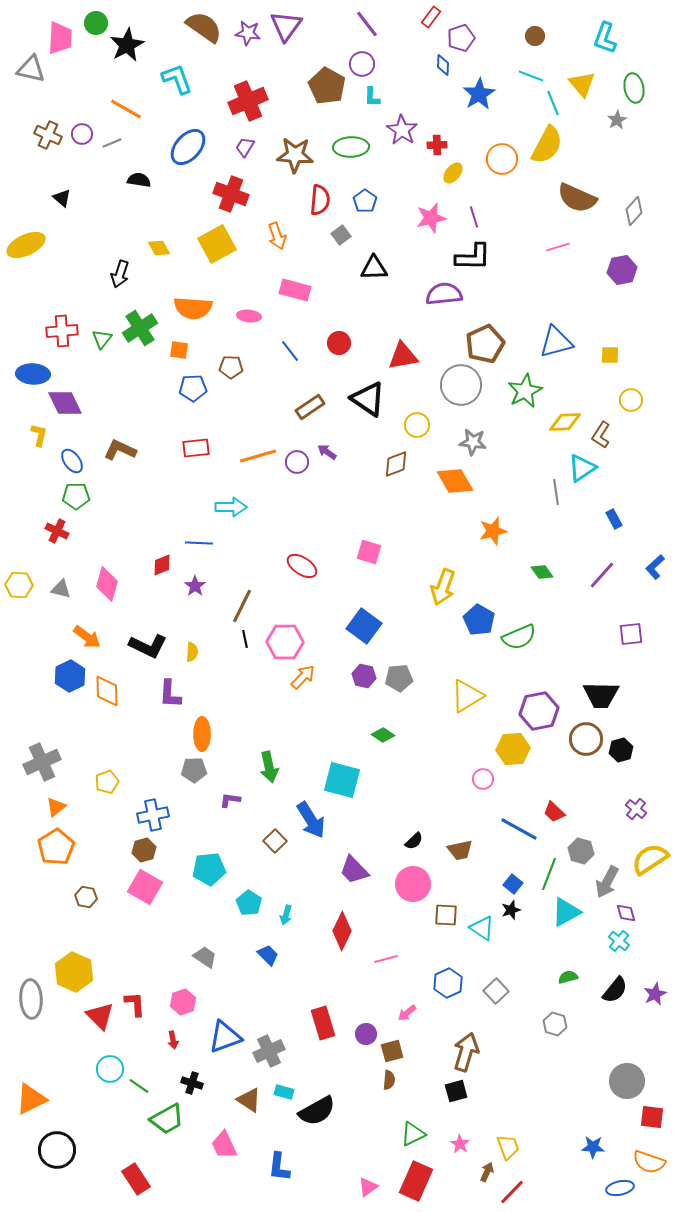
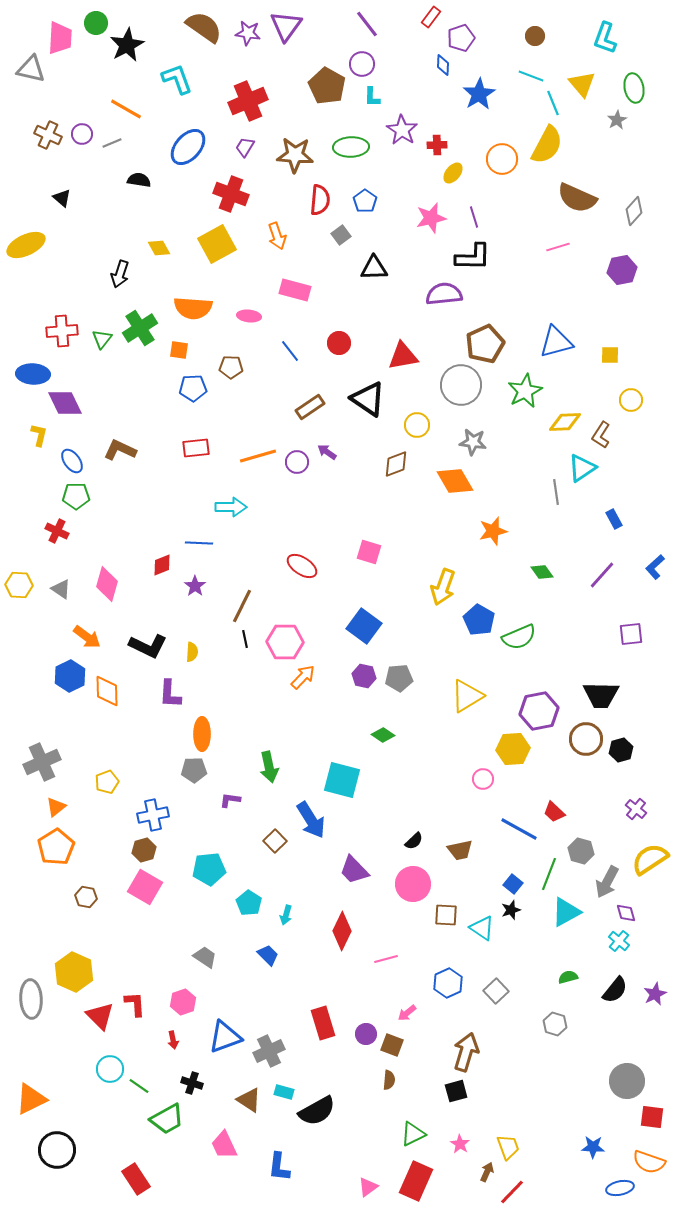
gray triangle at (61, 589): rotated 20 degrees clockwise
brown square at (392, 1051): moved 6 px up; rotated 35 degrees clockwise
